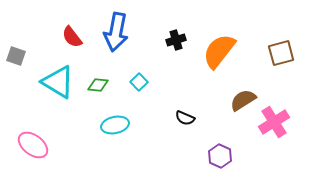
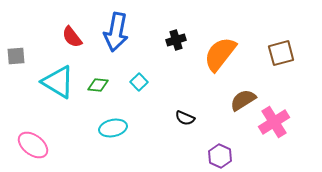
orange semicircle: moved 1 px right, 3 px down
gray square: rotated 24 degrees counterclockwise
cyan ellipse: moved 2 px left, 3 px down
